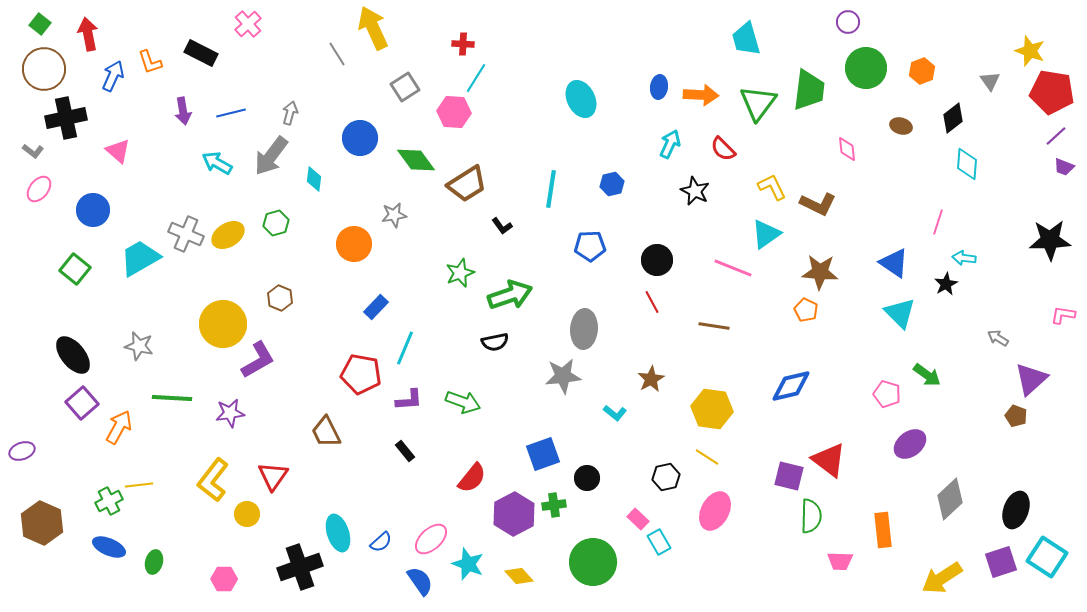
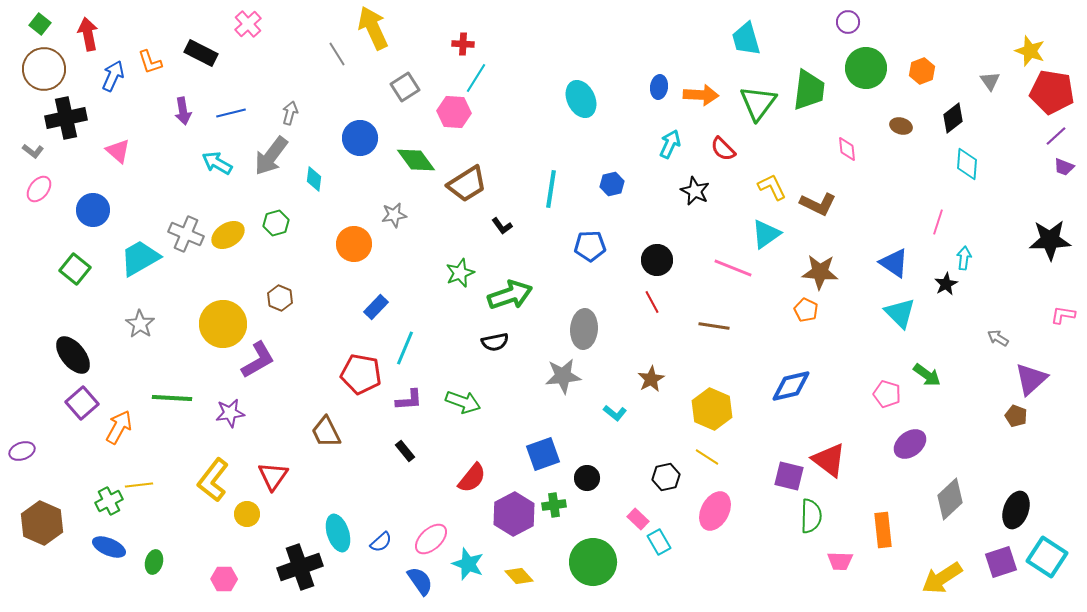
cyan arrow at (964, 258): rotated 90 degrees clockwise
gray star at (139, 346): moved 1 px right, 22 px up; rotated 20 degrees clockwise
yellow hexagon at (712, 409): rotated 15 degrees clockwise
